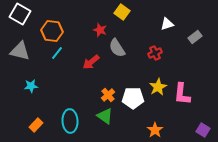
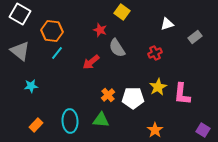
gray triangle: rotated 25 degrees clockwise
green triangle: moved 4 px left, 4 px down; rotated 30 degrees counterclockwise
